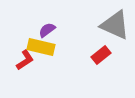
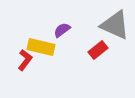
purple semicircle: moved 15 px right
red rectangle: moved 3 px left, 5 px up
red L-shape: rotated 20 degrees counterclockwise
